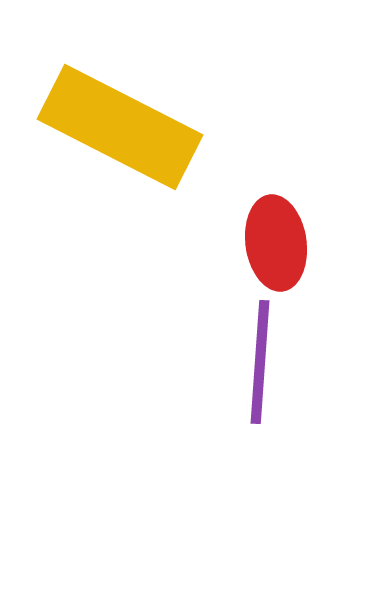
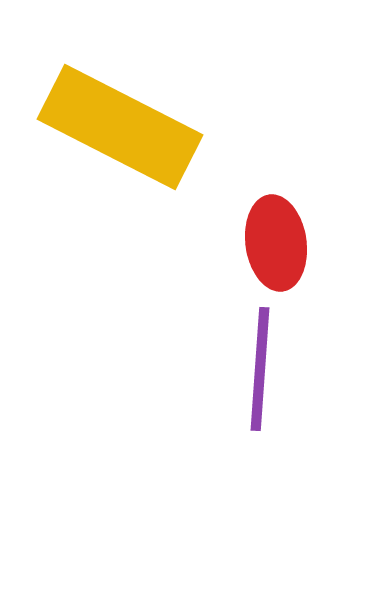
purple line: moved 7 px down
